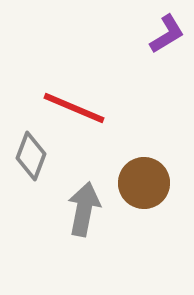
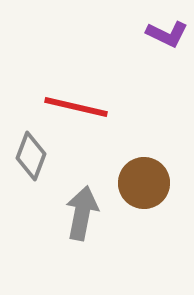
purple L-shape: rotated 57 degrees clockwise
red line: moved 2 px right, 1 px up; rotated 10 degrees counterclockwise
gray arrow: moved 2 px left, 4 px down
